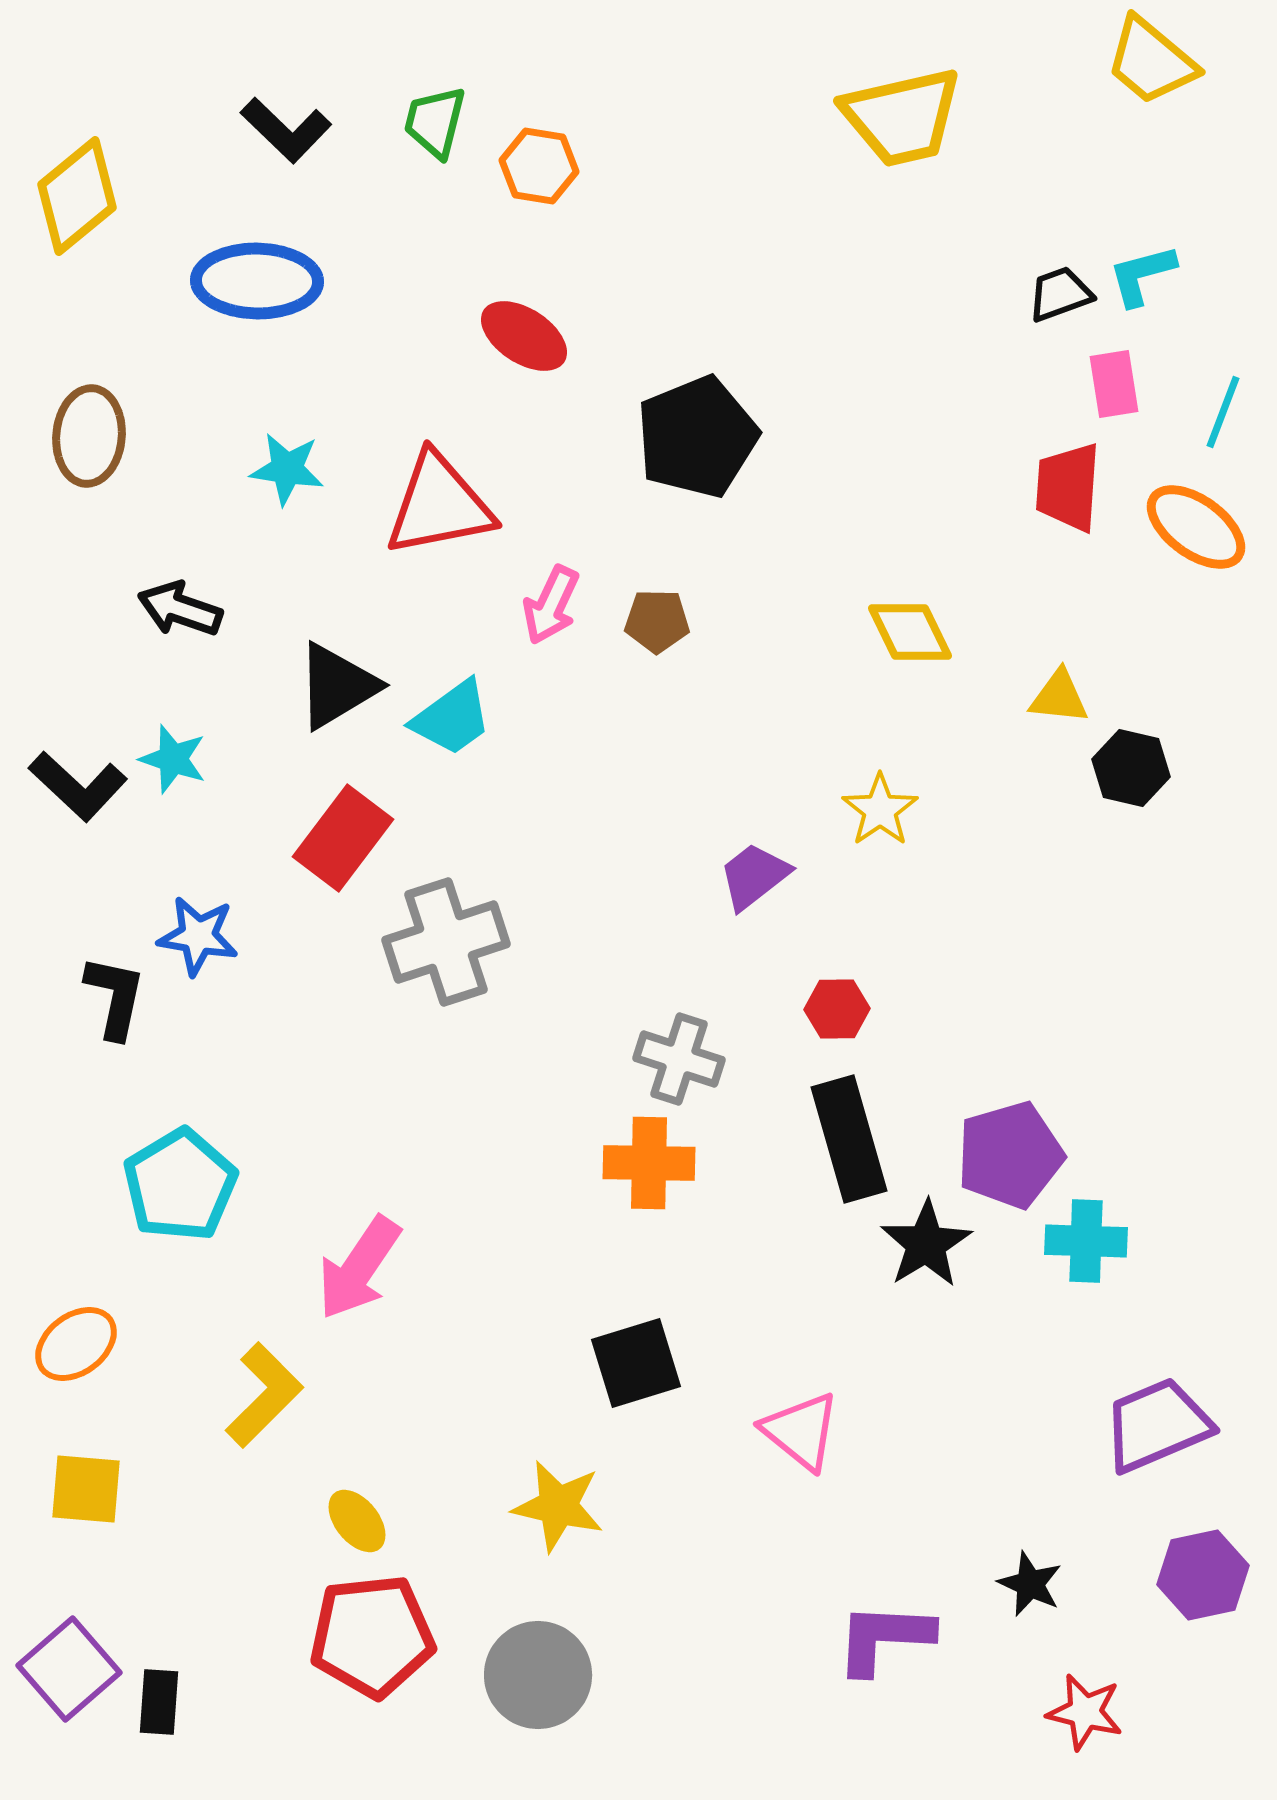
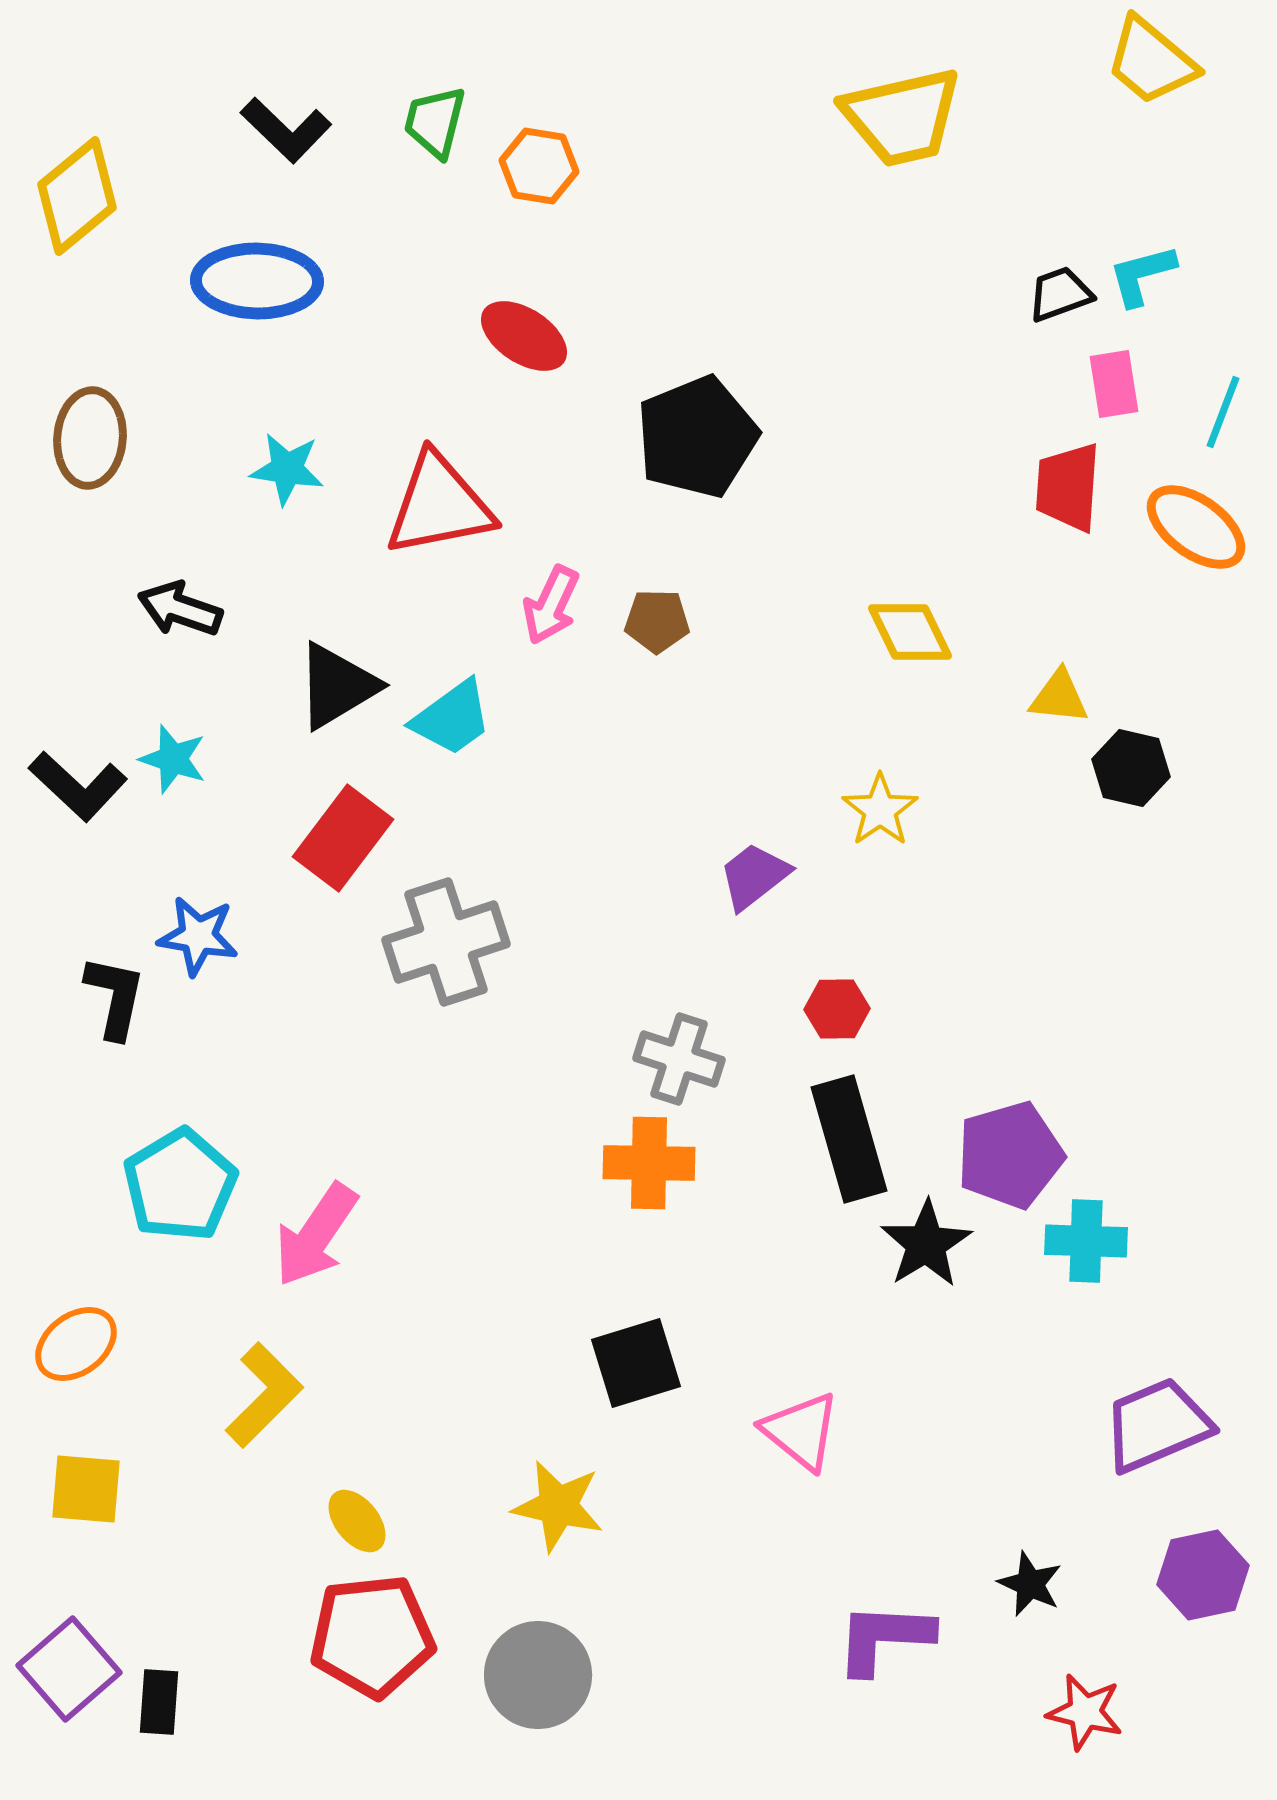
brown ellipse at (89, 436): moved 1 px right, 2 px down
pink arrow at (359, 1268): moved 43 px left, 33 px up
